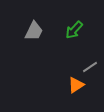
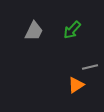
green arrow: moved 2 px left
gray line: rotated 21 degrees clockwise
